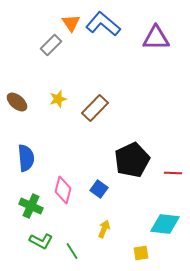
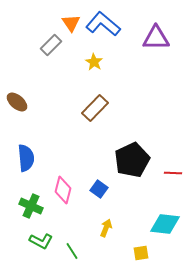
yellow star: moved 36 px right, 37 px up; rotated 24 degrees counterclockwise
yellow arrow: moved 2 px right, 1 px up
